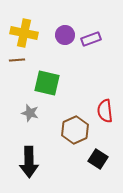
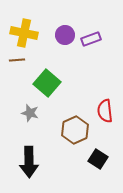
green square: rotated 28 degrees clockwise
